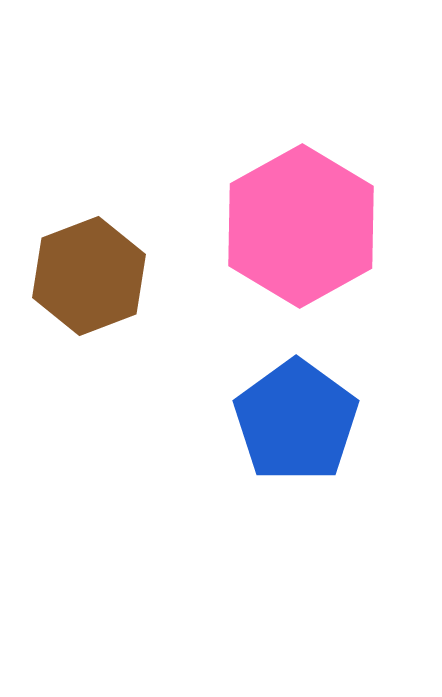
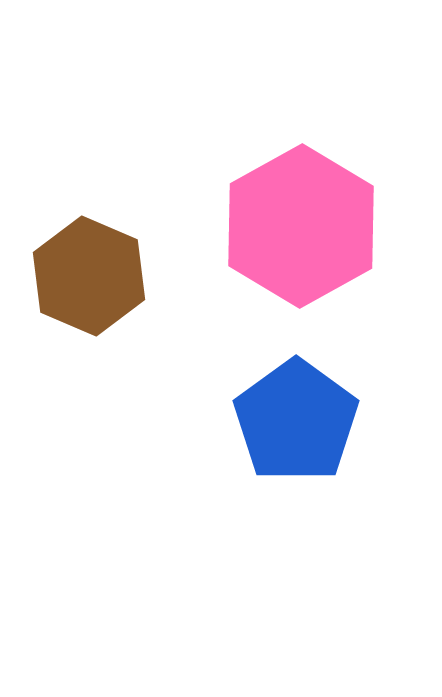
brown hexagon: rotated 16 degrees counterclockwise
